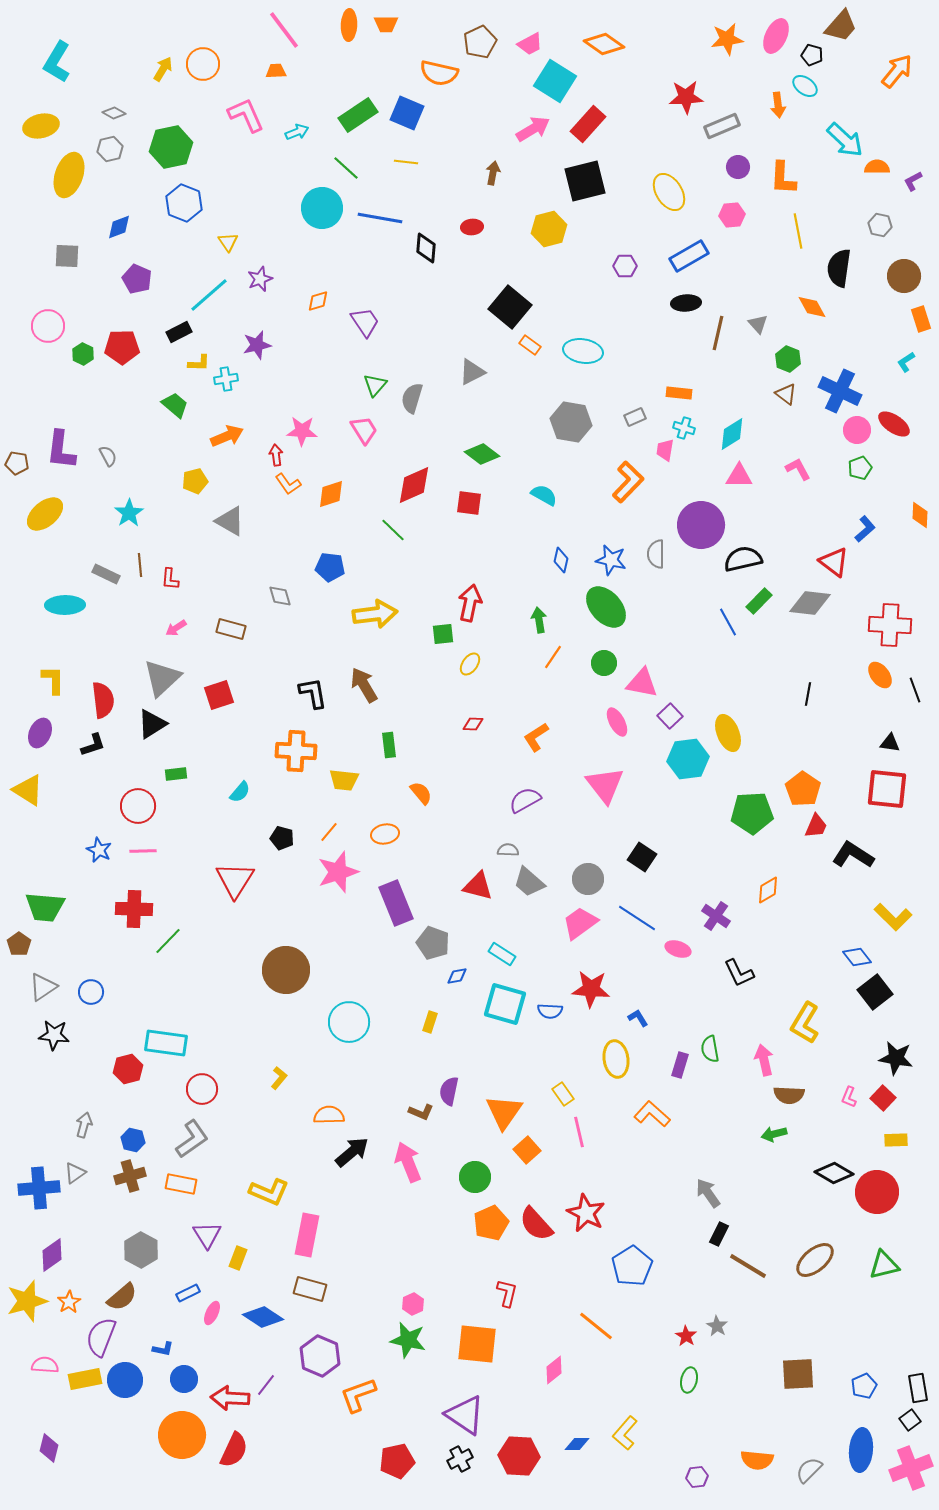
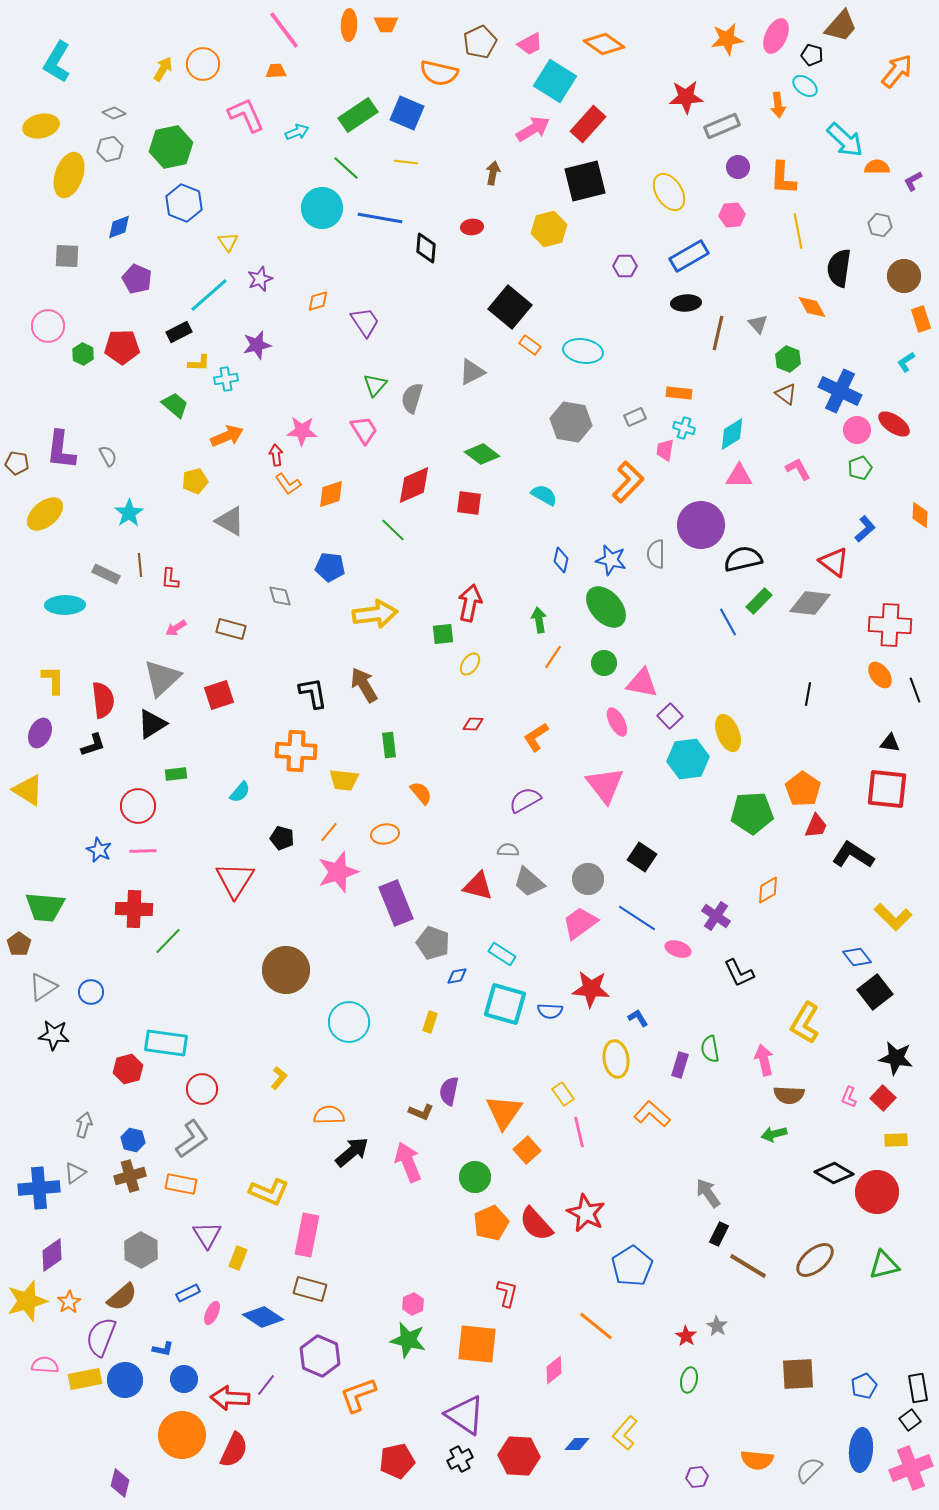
purple diamond at (49, 1448): moved 71 px right, 35 px down
